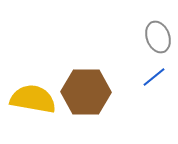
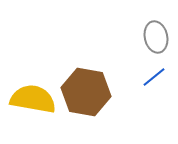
gray ellipse: moved 2 px left; rotated 8 degrees clockwise
brown hexagon: rotated 9 degrees clockwise
